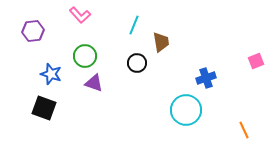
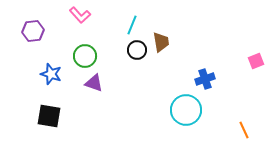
cyan line: moved 2 px left
black circle: moved 13 px up
blue cross: moved 1 px left, 1 px down
black square: moved 5 px right, 8 px down; rotated 10 degrees counterclockwise
